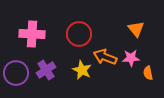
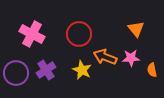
pink cross: rotated 25 degrees clockwise
orange semicircle: moved 4 px right, 3 px up
